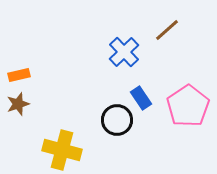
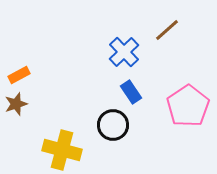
orange rectangle: rotated 15 degrees counterclockwise
blue rectangle: moved 10 px left, 6 px up
brown star: moved 2 px left
black circle: moved 4 px left, 5 px down
